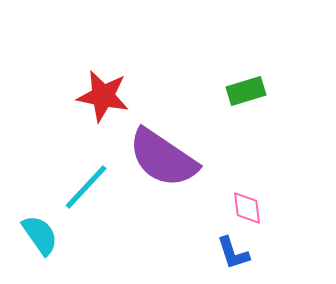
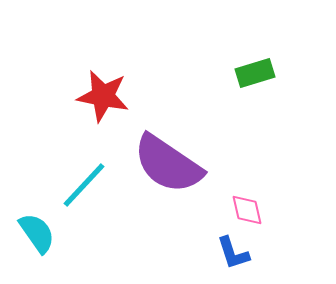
green rectangle: moved 9 px right, 18 px up
purple semicircle: moved 5 px right, 6 px down
cyan line: moved 2 px left, 2 px up
pink diamond: moved 2 px down; rotated 6 degrees counterclockwise
cyan semicircle: moved 3 px left, 2 px up
